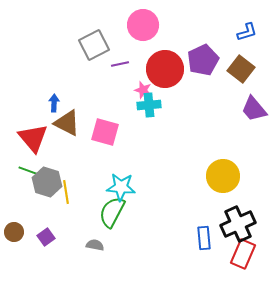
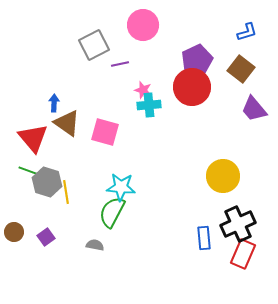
purple pentagon: moved 6 px left
red circle: moved 27 px right, 18 px down
brown triangle: rotated 8 degrees clockwise
